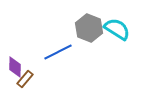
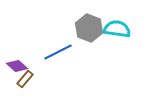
cyan semicircle: rotated 24 degrees counterclockwise
purple diamond: moved 2 px right, 1 px up; rotated 50 degrees counterclockwise
